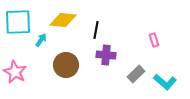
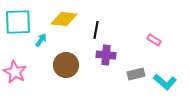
yellow diamond: moved 1 px right, 1 px up
pink rectangle: rotated 40 degrees counterclockwise
gray rectangle: rotated 30 degrees clockwise
